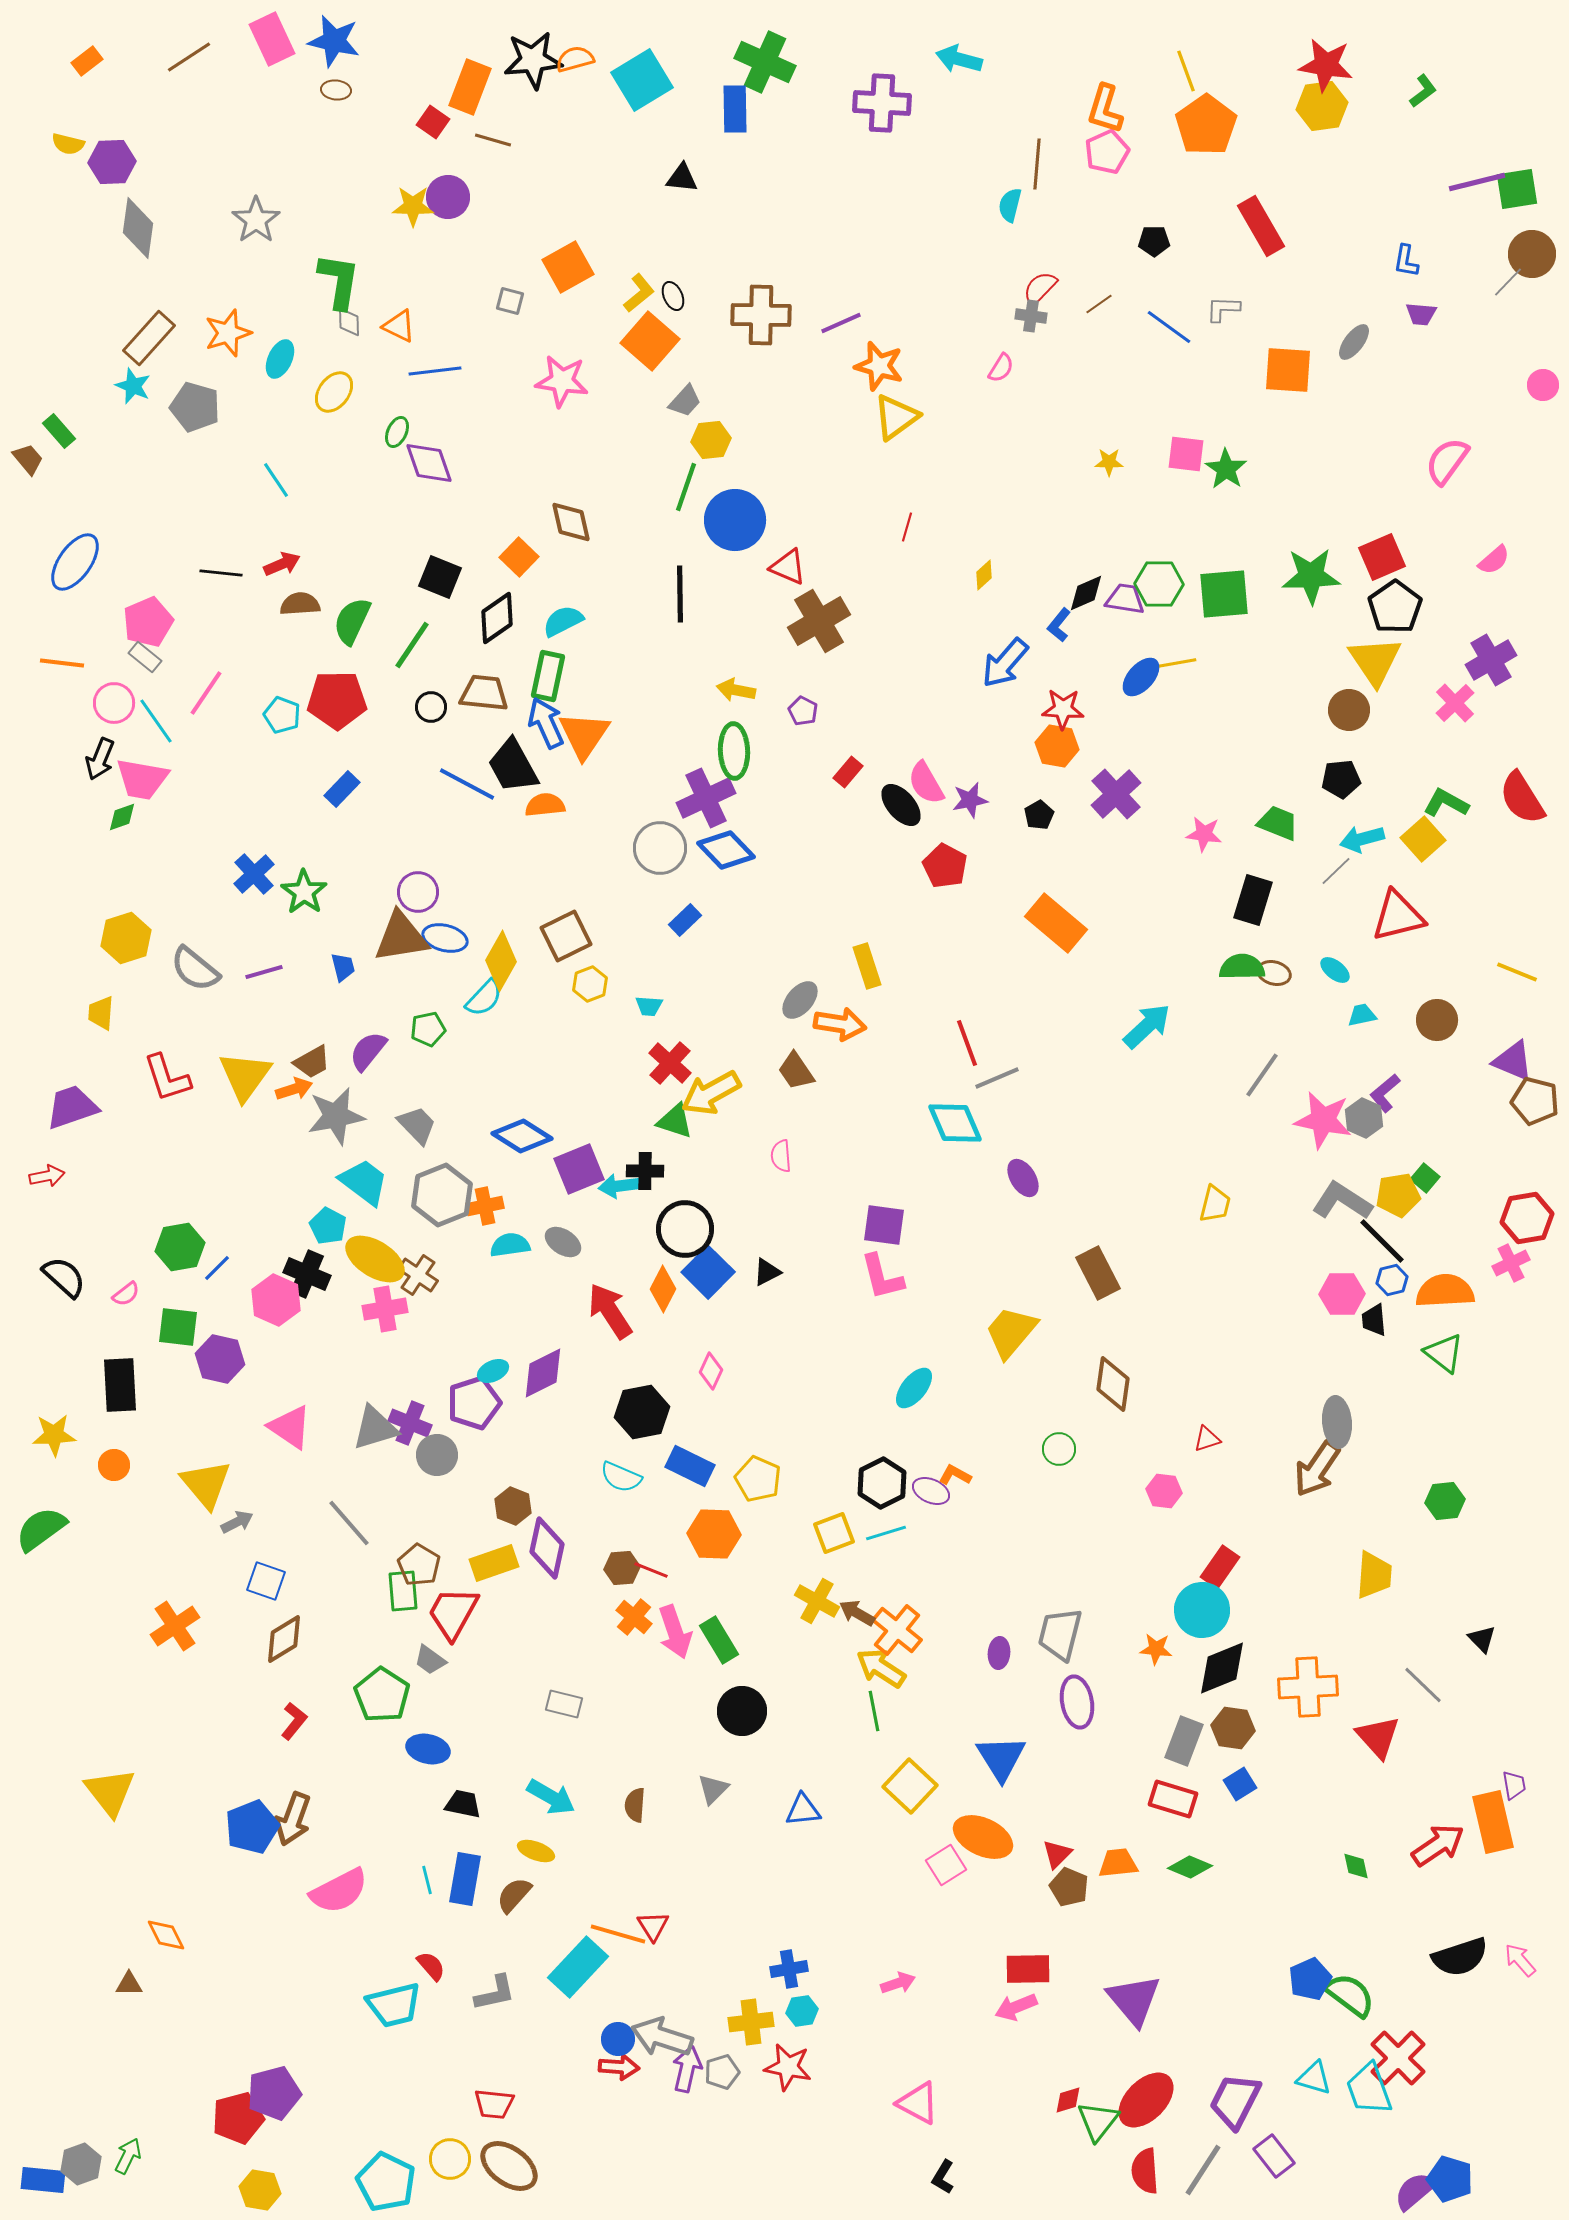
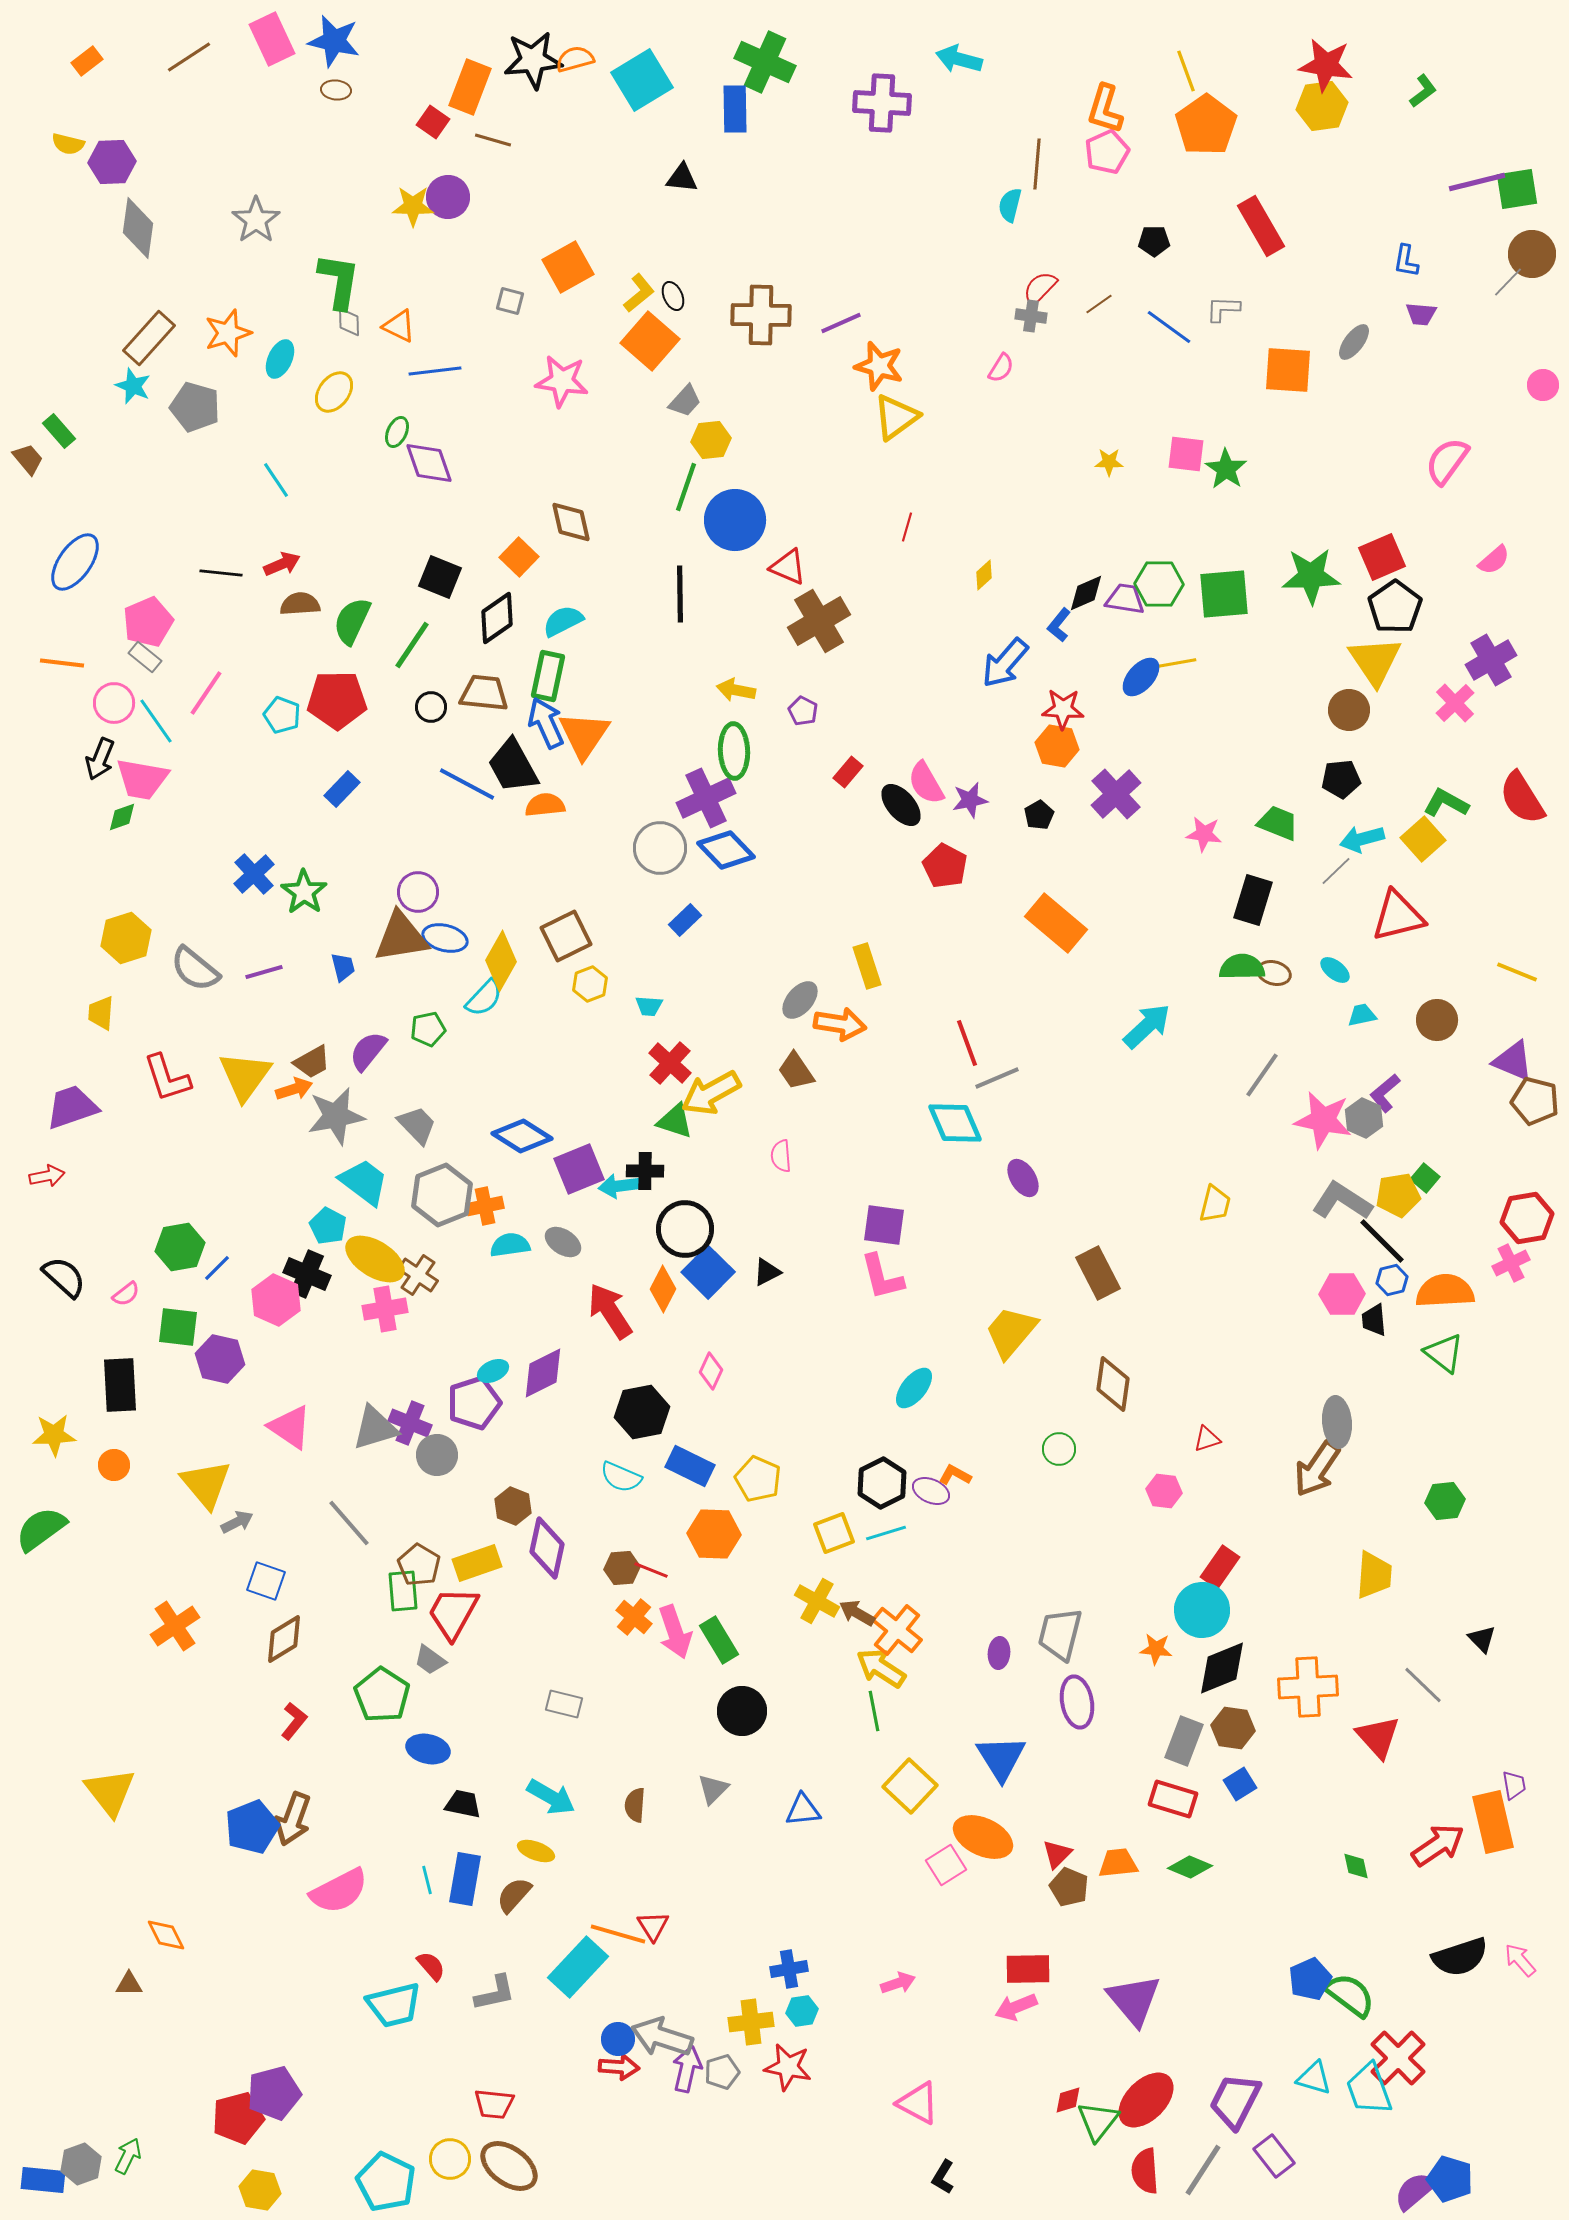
yellow rectangle at (494, 1563): moved 17 px left
